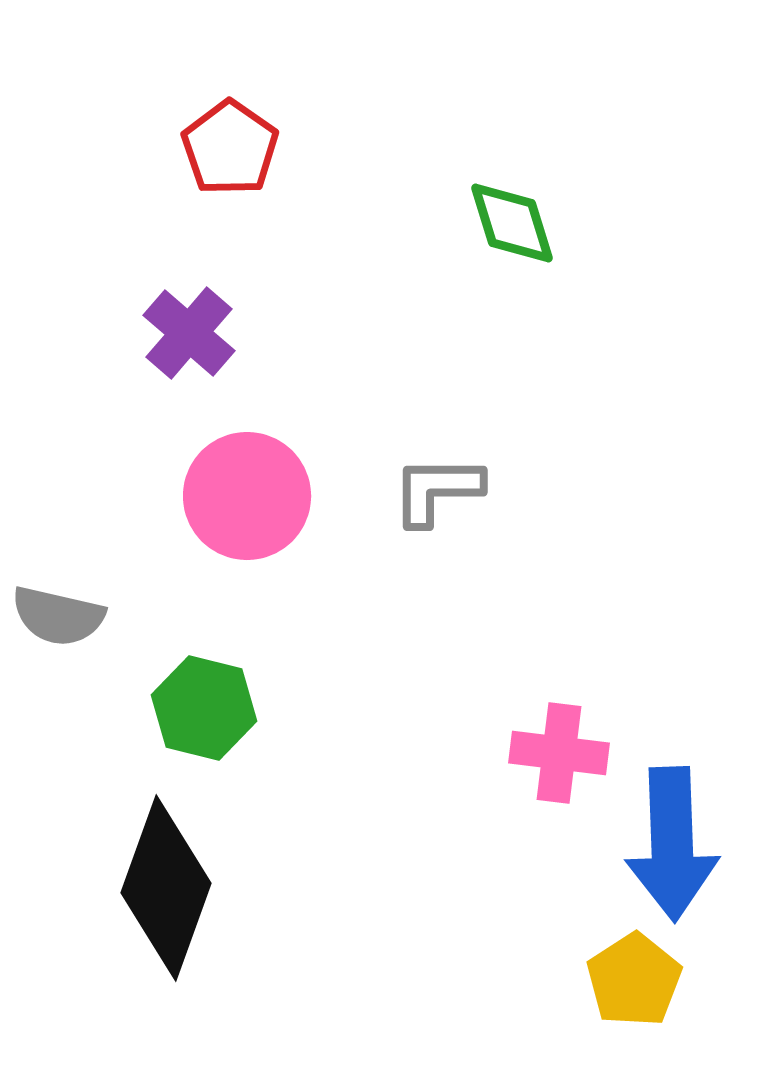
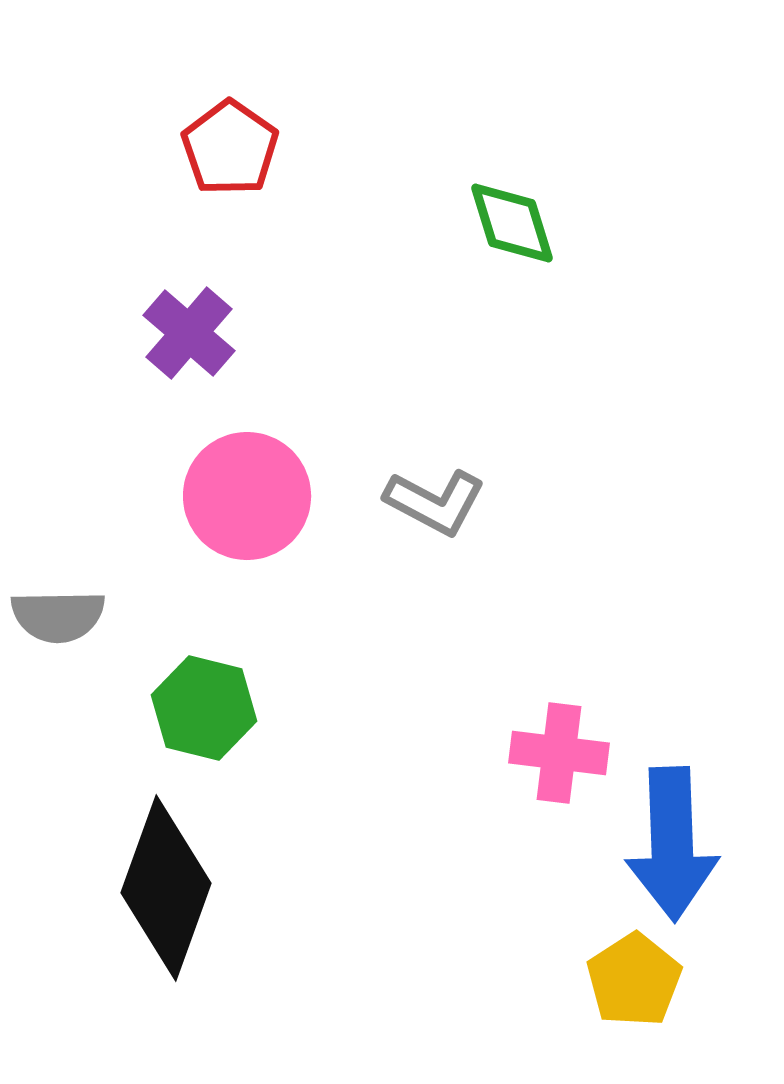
gray L-shape: moved 2 px left, 12 px down; rotated 152 degrees counterclockwise
gray semicircle: rotated 14 degrees counterclockwise
